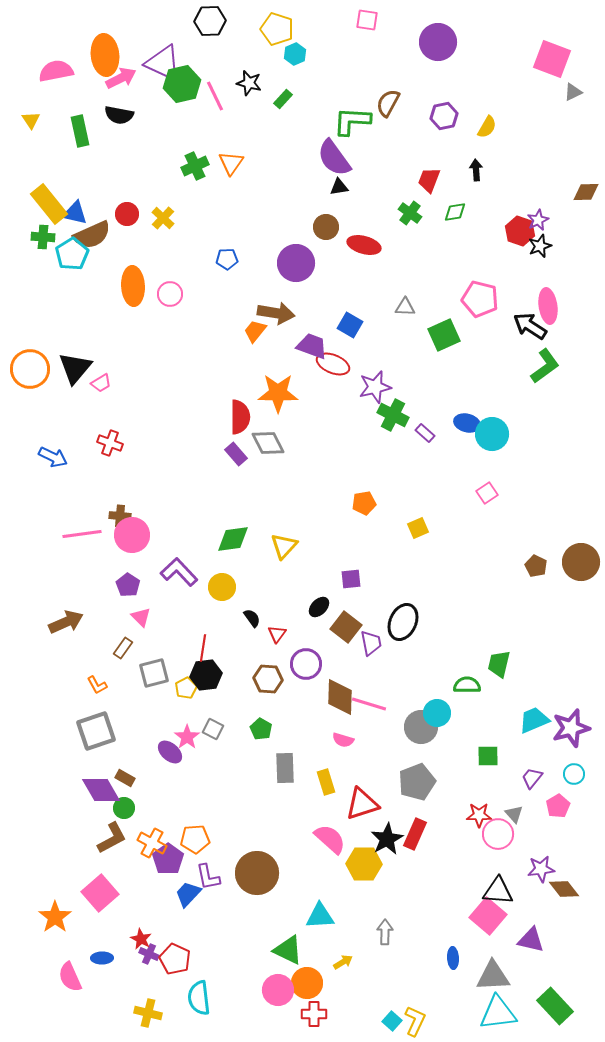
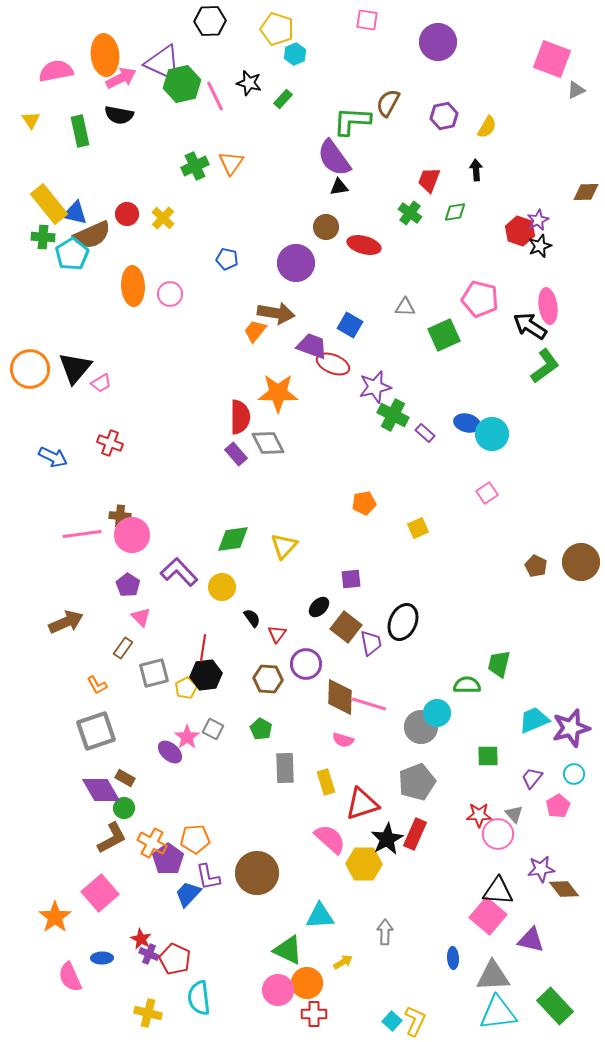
gray triangle at (573, 92): moved 3 px right, 2 px up
blue pentagon at (227, 259): rotated 15 degrees clockwise
